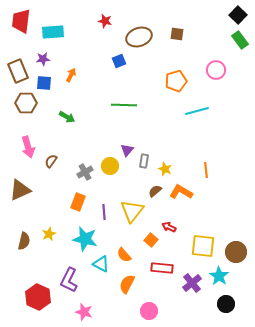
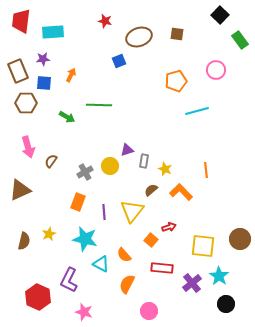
black square at (238, 15): moved 18 px left
green line at (124, 105): moved 25 px left
purple triangle at (127, 150): rotated 32 degrees clockwise
brown semicircle at (155, 191): moved 4 px left, 1 px up
orange L-shape at (181, 192): rotated 15 degrees clockwise
red arrow at (169, 227): rotated 136 degrees clockwise
brown circle at (236, 252): moved 4 px right, 13 px up
